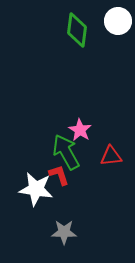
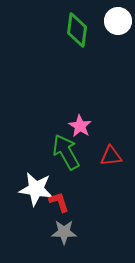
pink star: moved 4 px up
red L-shape: moved 27 px down
